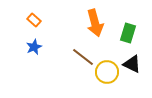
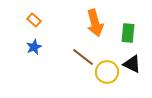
green rectangle: rotated 12 degrees counterclockwise
